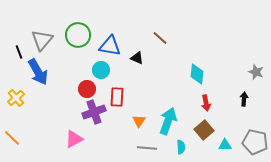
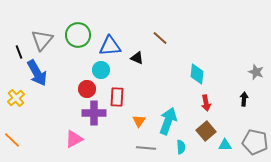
blue triangle: rotated 15 degrees counterclockwise
blue arrow: moved 1 px left, 1 px down
purple cross: moved 1 px down; rotated 20 degrees clockwise
brown square: moved 2 px right, 1 px down
orange line: moved 2 px down
gray line: moved 1 px left
